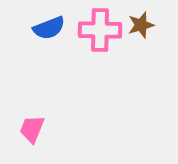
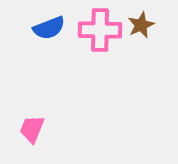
brown star: rotated 8 degrees counterclockwise
